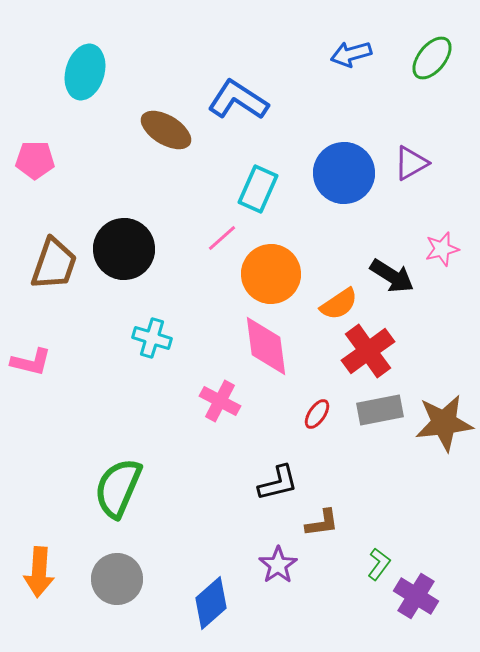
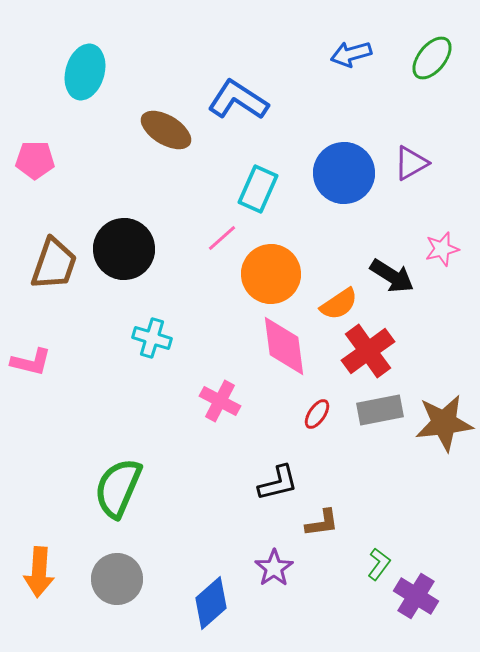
pink diamond: moved 18 px right
purple star: moved 4 px left, 3 px down
